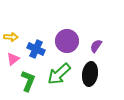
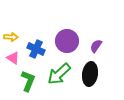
pink triangle: moved 1 px up; rotated 48 degrees counterclockwise
